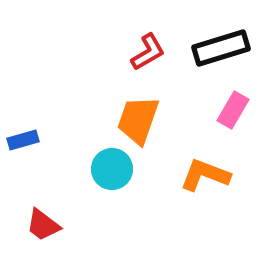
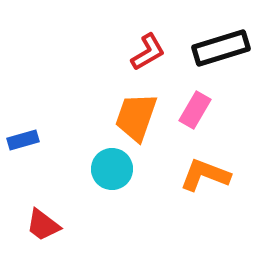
pink rectangle: moved 38 px left
orange trapezoid: moved 2 px left, 3 px up
